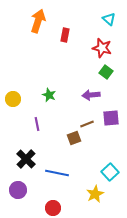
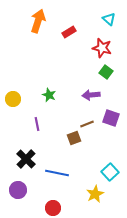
red rectangle: moved 4 px right, 3 px up; rotated 48 degrees clockwise
purple square: rotated 24 degrees clockwise
